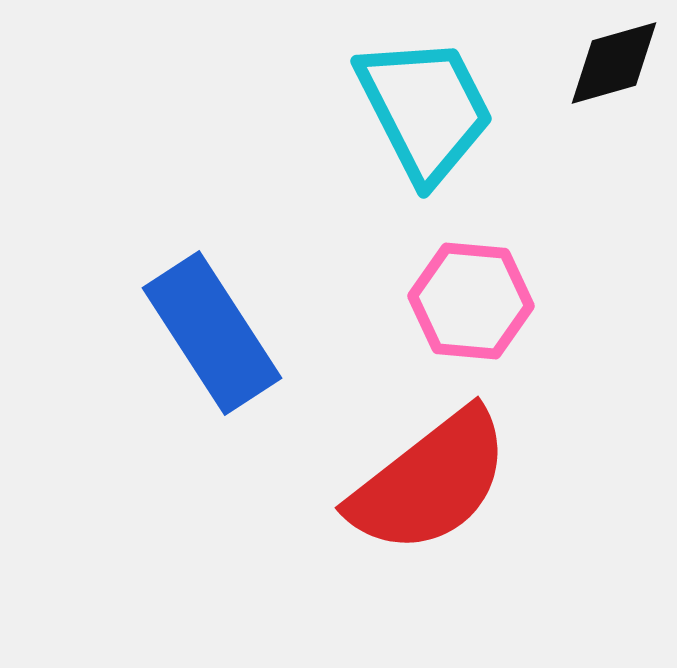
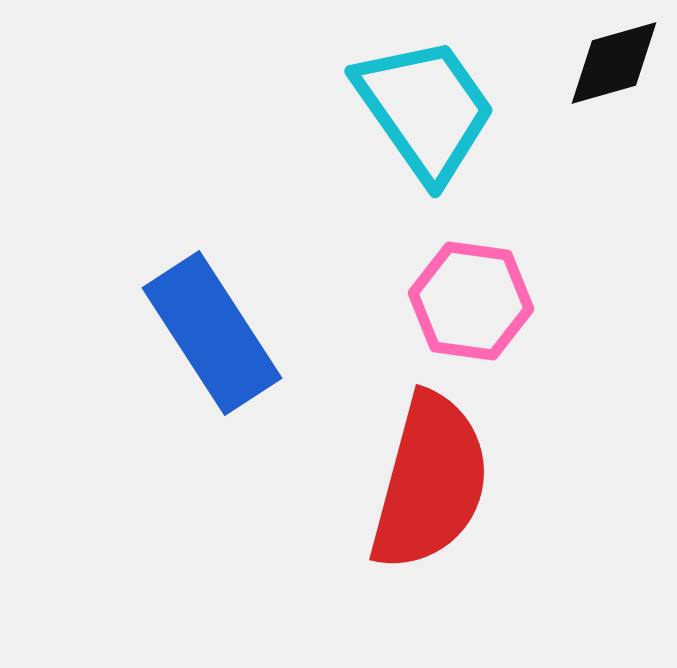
cyan trapezoid: rotated 8 degrees counterclockwise
pink hexagon: rotated 3 degrees clockwise
red semicircle: rotated 37 degrees counterclockwise
